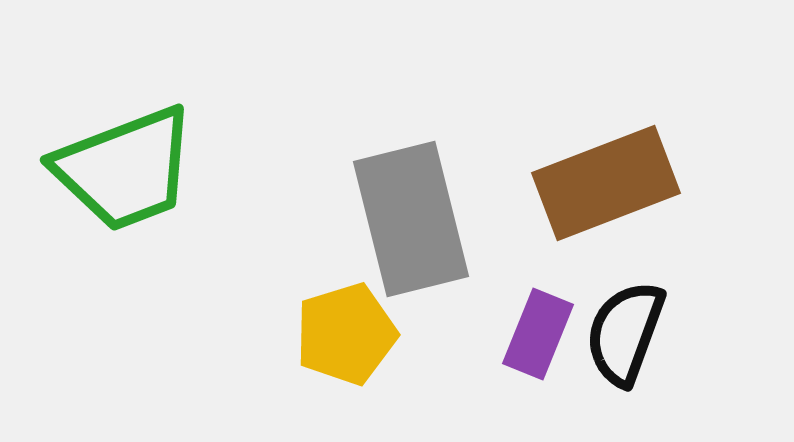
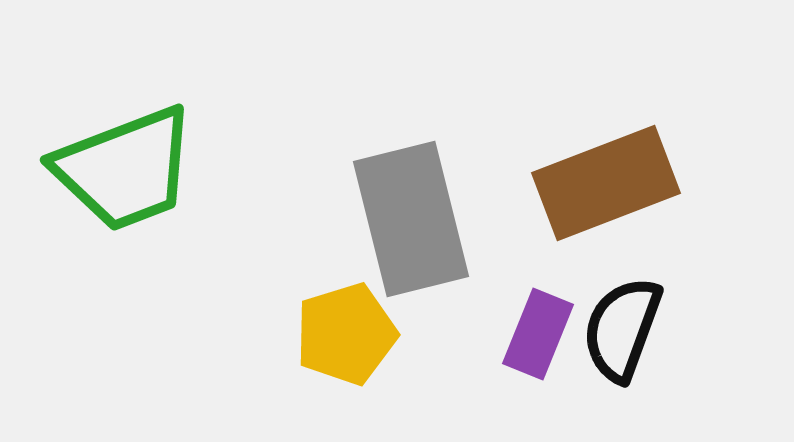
black semicircle: moved 3 px left, 4 px up
